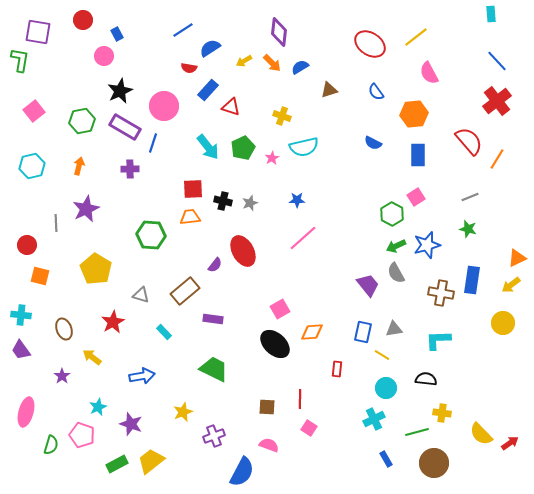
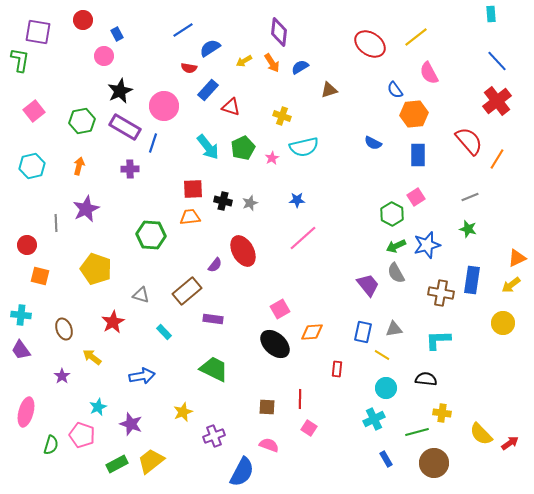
orange arrow at (272, 63): rotated 12 degrees clockwise
blue semicircle at (376, 92): moved 19 px right, 2 px up
yellow pentagon at (96, 269): rotated 12 degrees counterclockwise
brown rectangle at (185, 291): moved 2 px right
